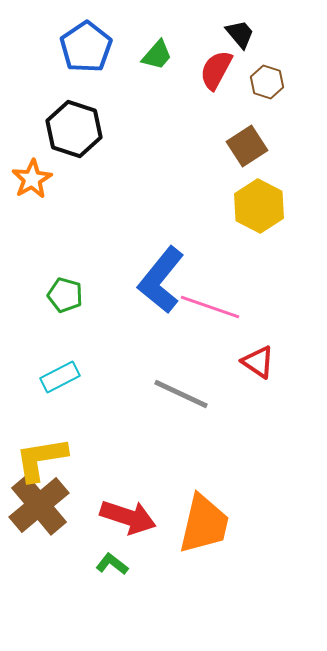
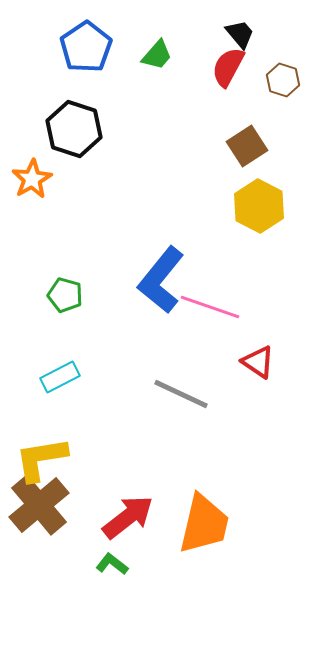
red semicircle: moved 12 px right, 3 px up
brown hexagon: moved 16 px right, 2 px up
red arrow: rotated 56 degrees counterclockwise
